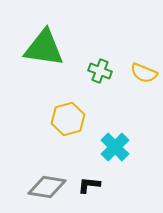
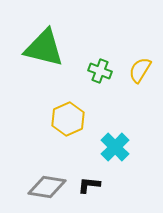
green triangle: rotated 6 degrees clockwise
yellow semicircle: moved 4 px left, 3 px up; rotated 100 degrees clockwise
yellow hexagon: rotated 8 degrees counterclockwise
